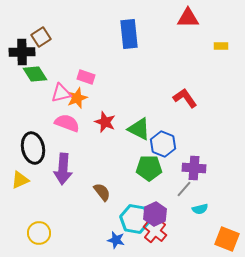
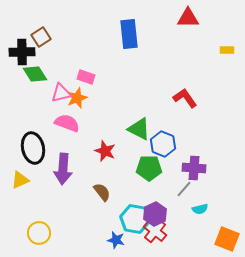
yellow rectangle: moved 6 px right, 4 px down
red star: moved 29 px down
